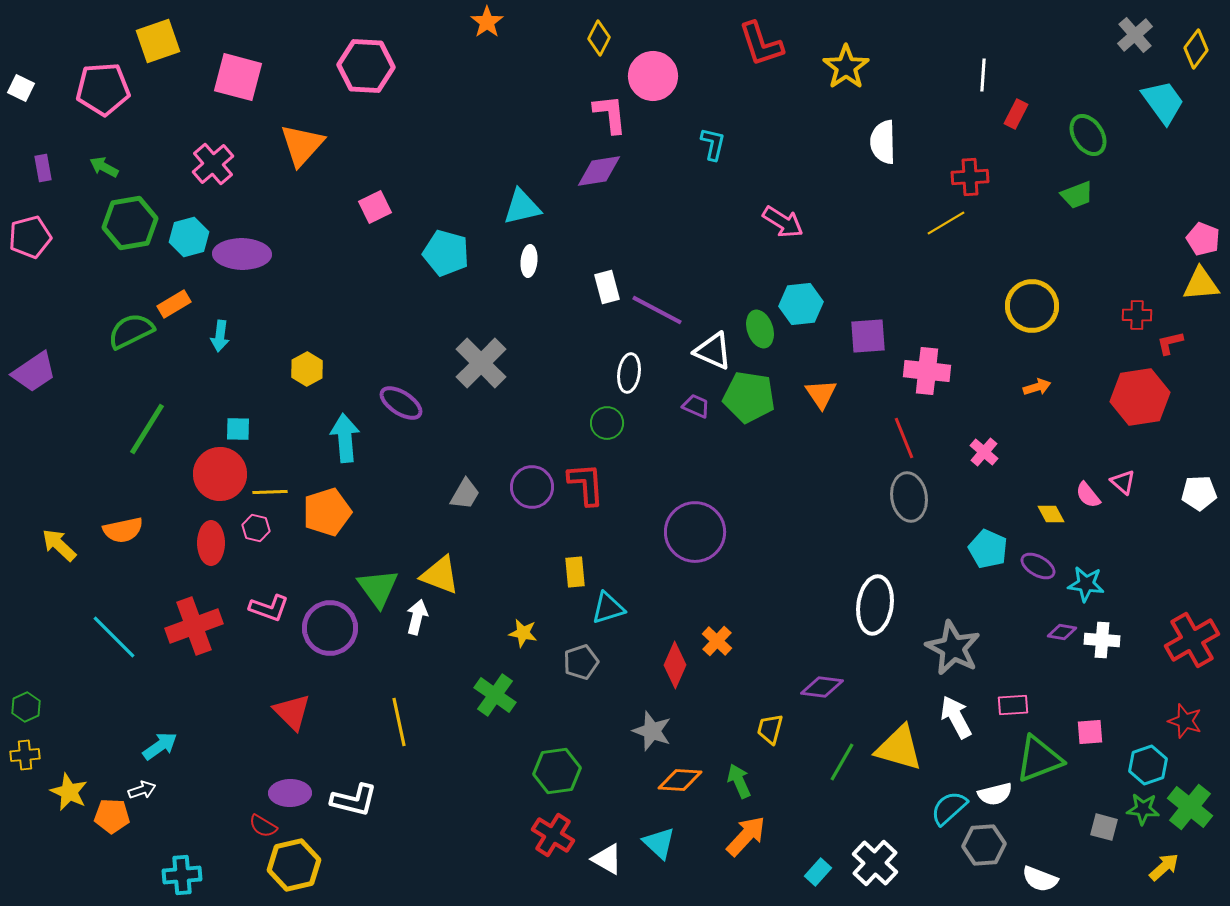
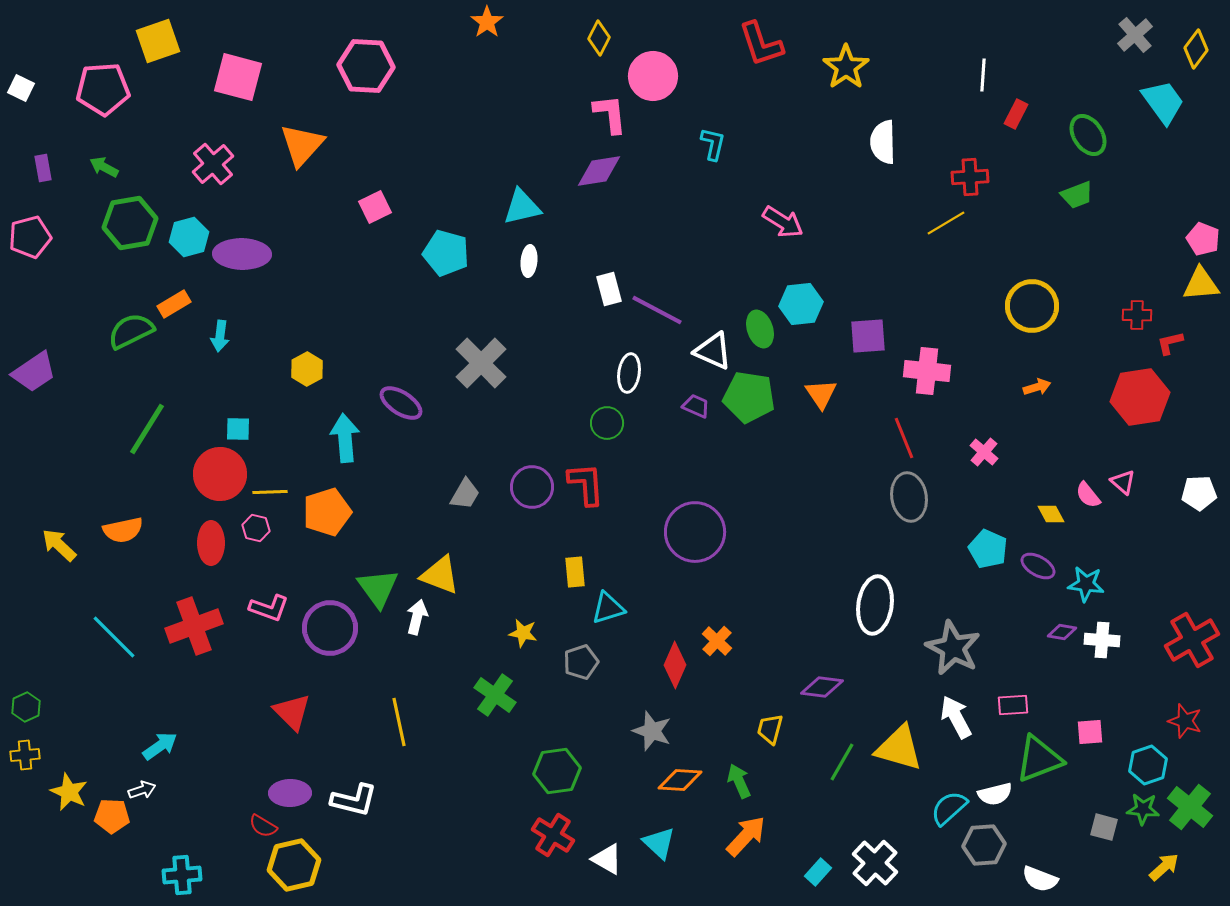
white rectangle at (607, 287): moved 2 px right, 2 px down
